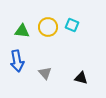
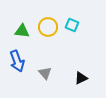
blue arrow: rotated 10 degrees counterclockwise
black triangle: rotated 40 degrees counterclockwise
